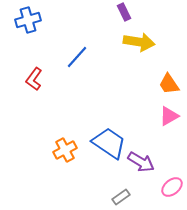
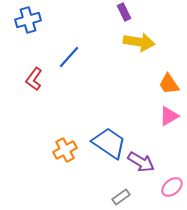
blue line: moved 8 px left
